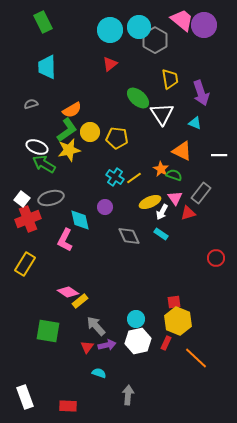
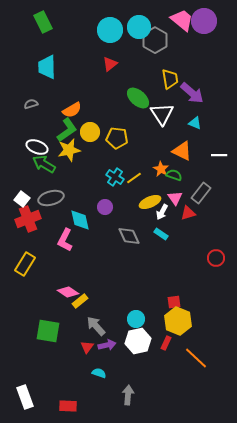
purple circle at (204, 25): moved 4 px up
purple arrow at (201, 93): moved 9 px left; rotated 30 degrees counterclockwise
